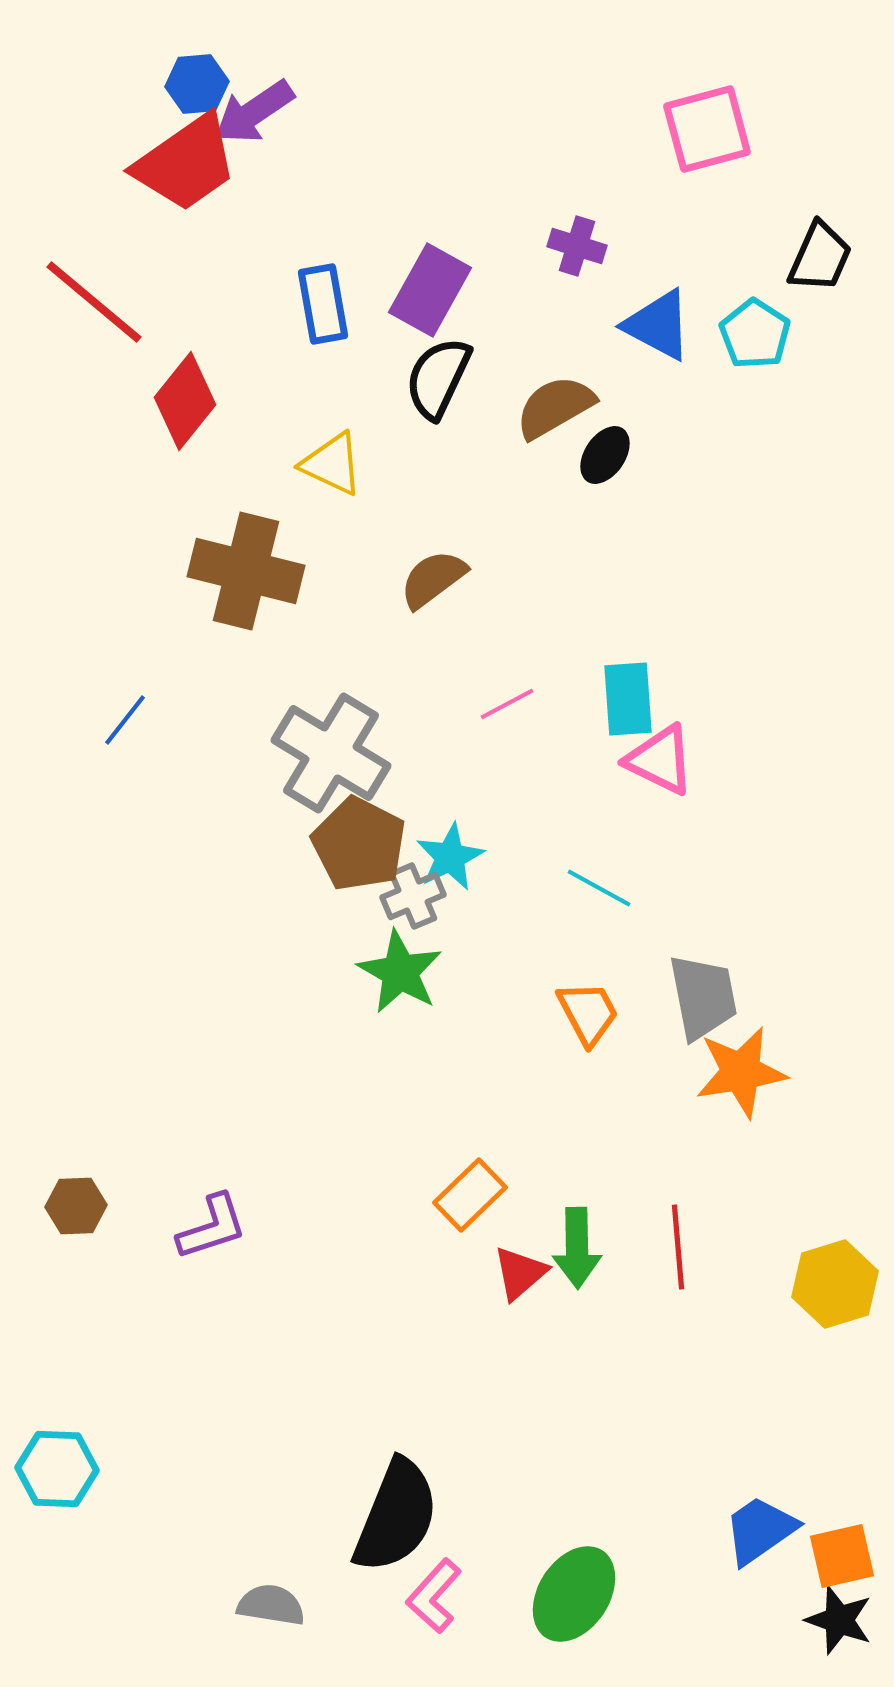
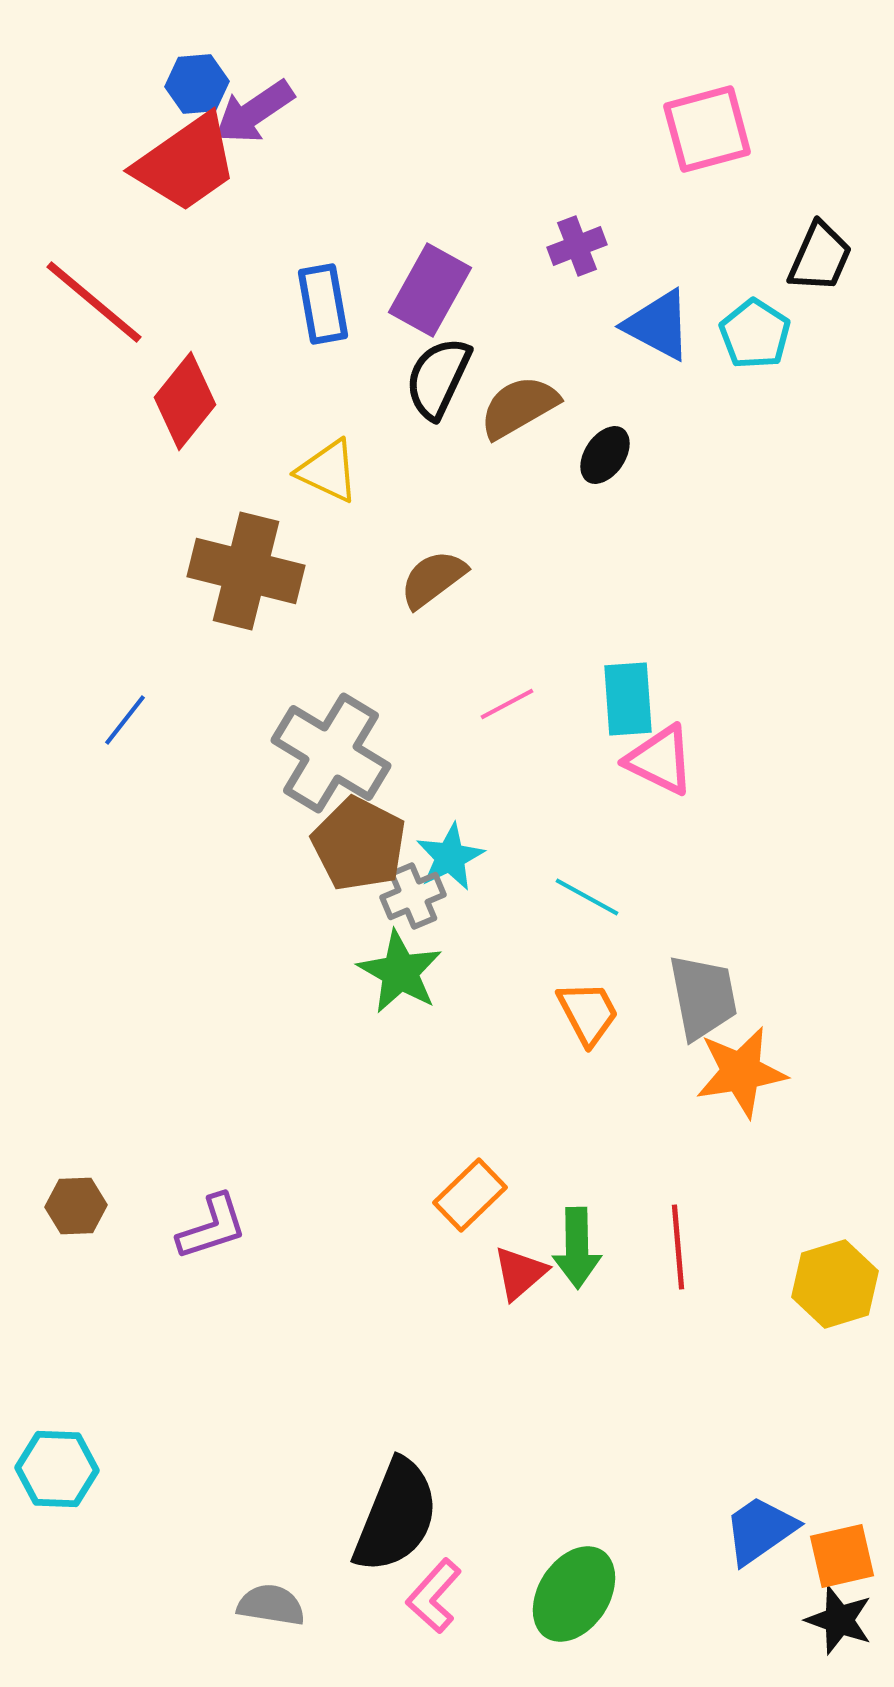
purple cross at (577, 246): rotated 38 degrees counterclockwise
brown semicircle at (555, 407): moved 36 px left
yellow triangle at (332, 464): moved 4 px left, 7 px down
cyan line at (599, 888): moved 12 px left, 9 px down
